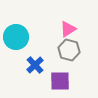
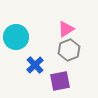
pink triangle: moved 2 px left
gray hexagon: rotated 25 degrees clockwise
purple square: rotated 10 degrees counterclockwise
